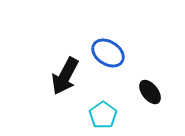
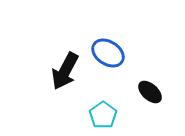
black arrow: moved 5 px up
black ellipse: rotated 10 degrees counterclockwise
